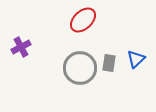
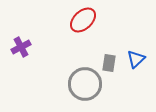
gray circle: moved 5 px right, 16 px down
